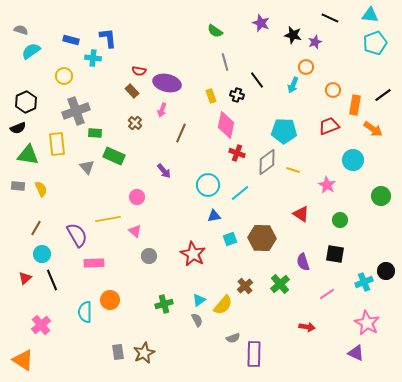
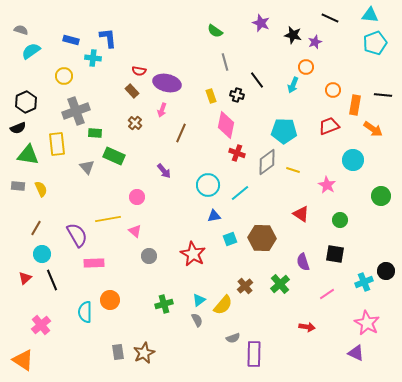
black line at (383, 95): rotated 42 degrees clockwise
